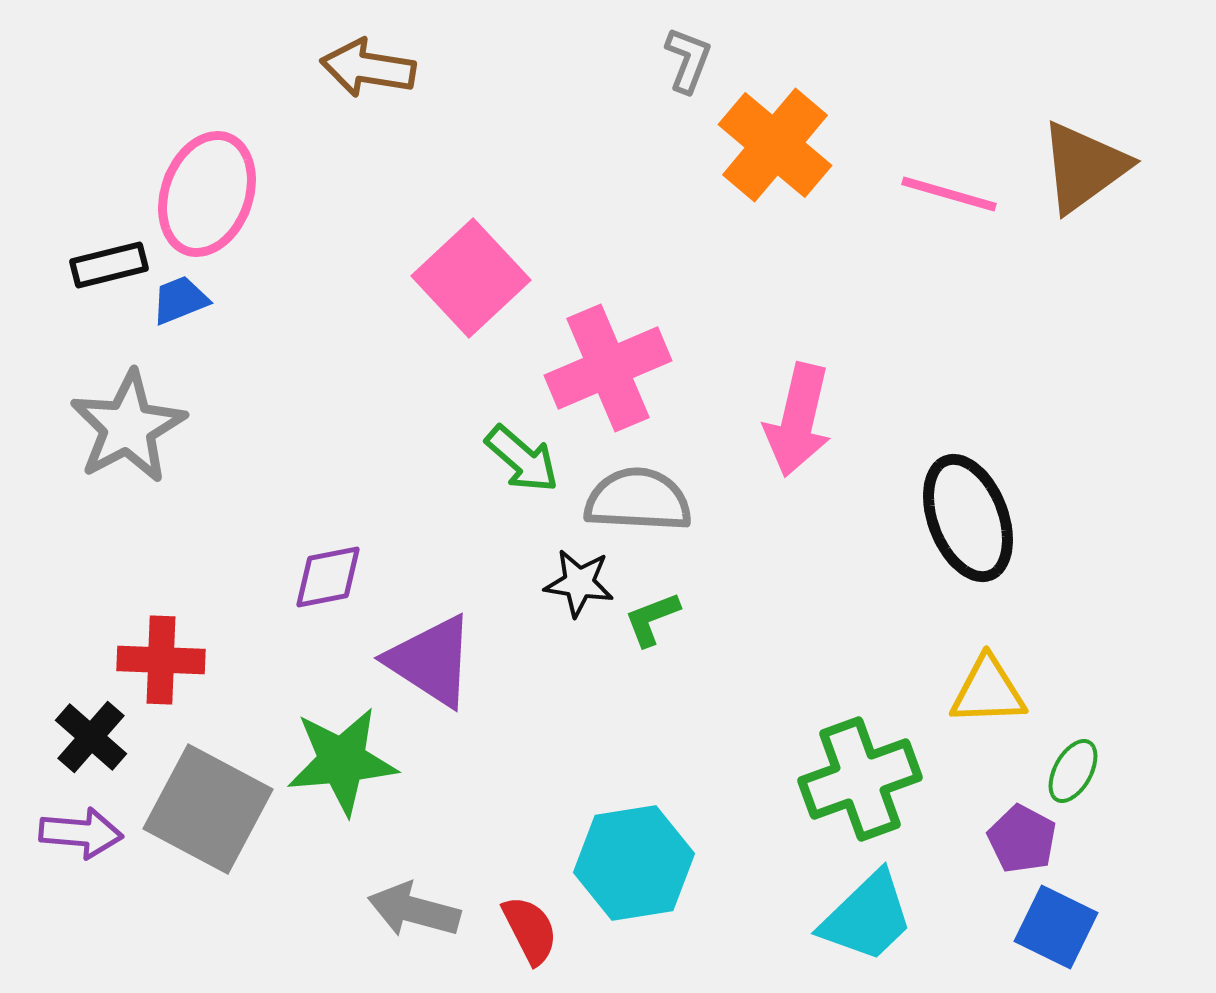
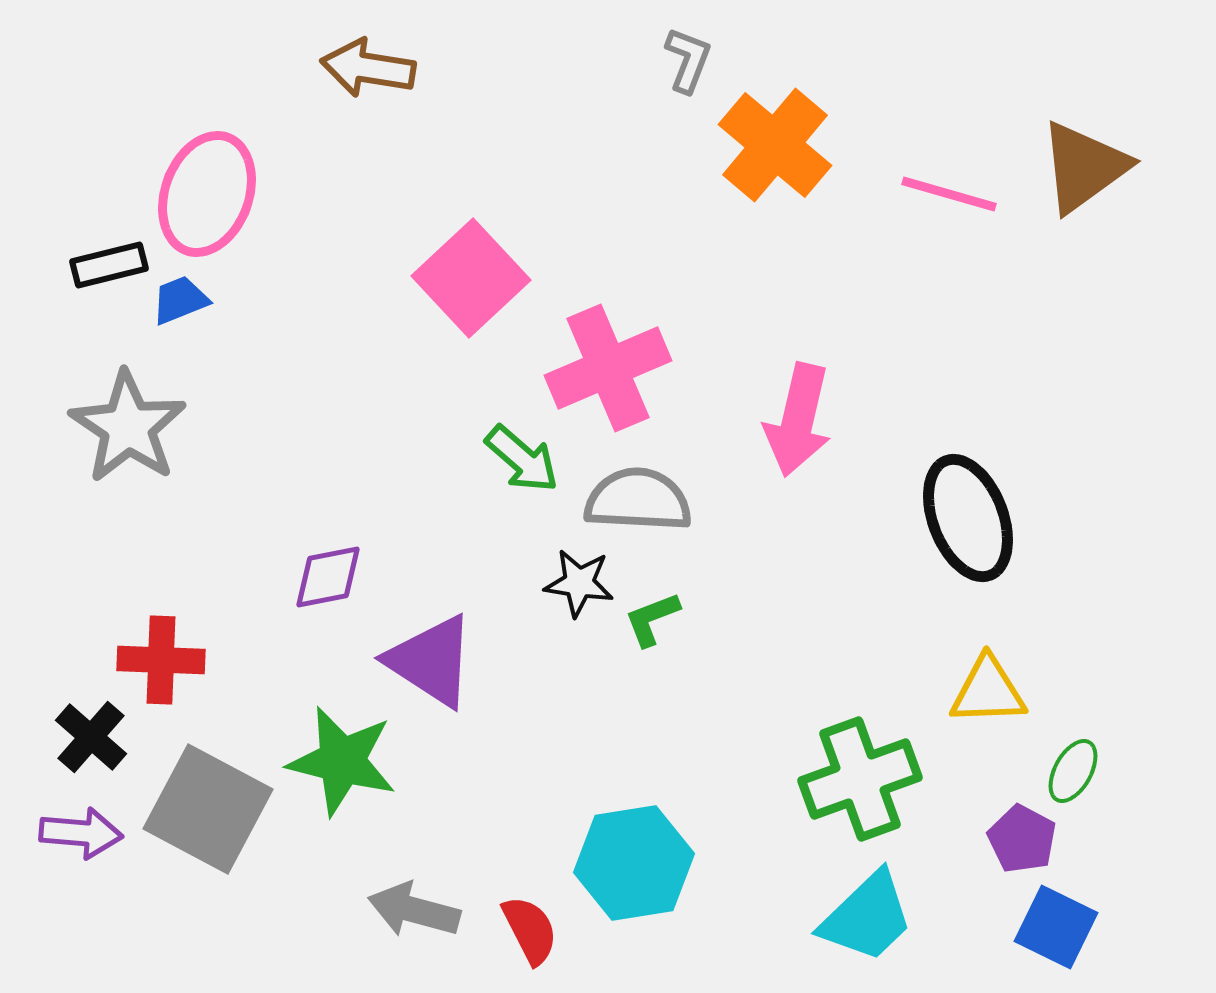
gray star: rotated 10 degrees counterclockwise
green star: rotated 19 degrees clockwise
